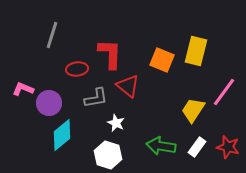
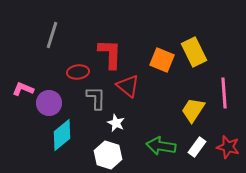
yellow rectangle: moved 2 px left, 1 px down; rotated 40 degrees counterclockwise
red ellipse: moved 1 px right, 3 px down
pink line: moved 1 px down; rotated 40 degrees counterclockwise
gray L-shape: rotated 80 degrees counterclockwise
